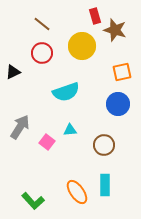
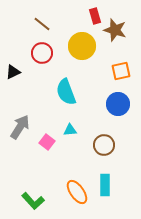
orange square: moved 1 px left, 1 px up
cyan semicircle: rotated 88 degrees clockwise
